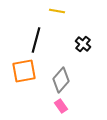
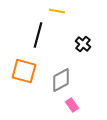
black line: moved 2 px right, 5 px up
orange square: rotated 25 degrees clockwise
gray diamond: rotated 20 degrees clockwise
pink rectangle: moved 11 px right, 1 px up
